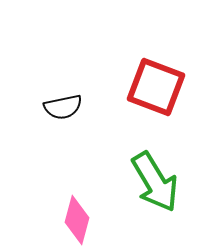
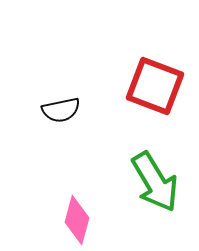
red square: moved 1 px left, 1 px up
black semicircle: moved 2 px left, 3 px down
